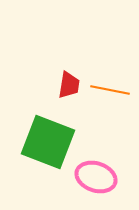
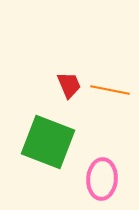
red trapezoid: rotated 32 degrees counterclockwise
pink ellipse: moved 6 px right, 2 px down; rotated 75 degrees clockwise
